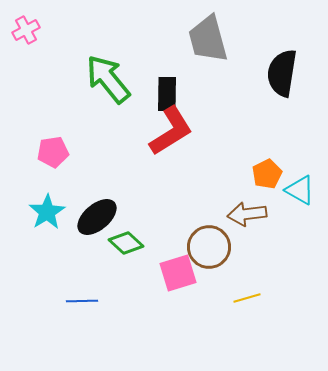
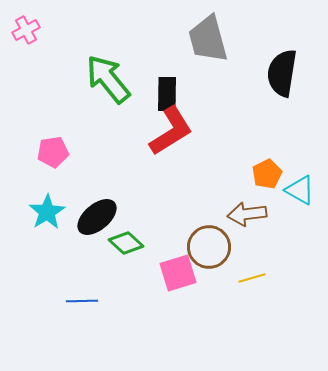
yellow line: moved 5 px right, 20 px up
